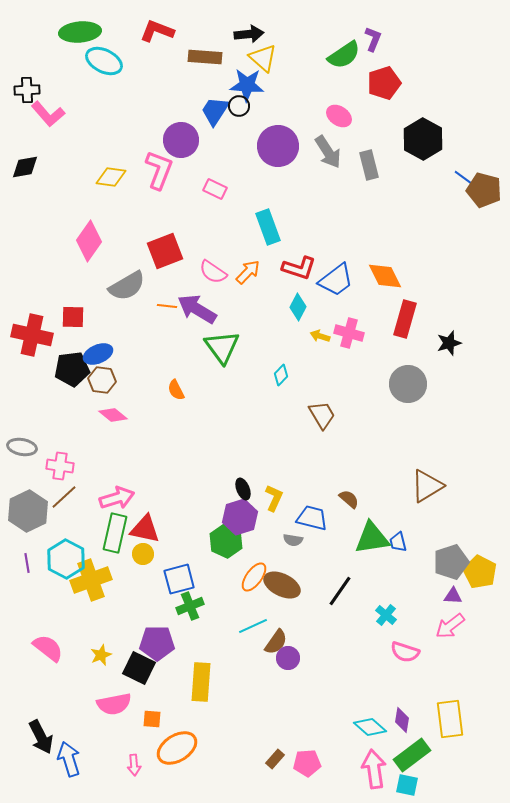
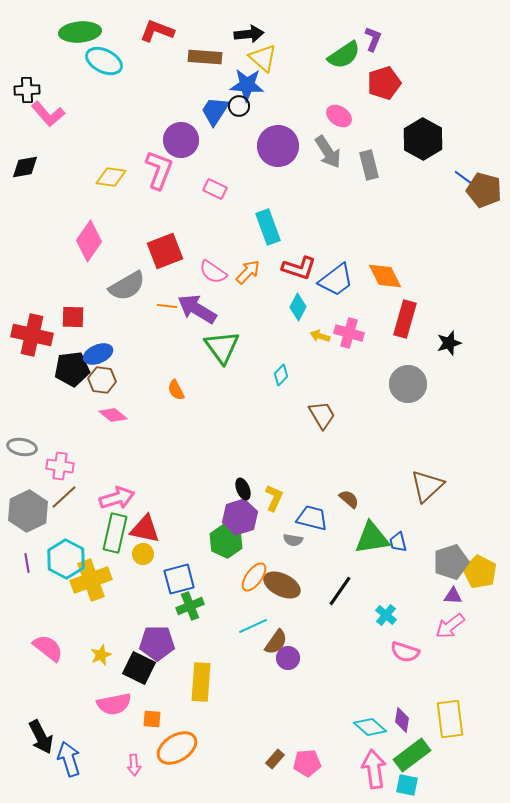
brown triangle at (427, 486): rotated 12 degrees counterclockwise
